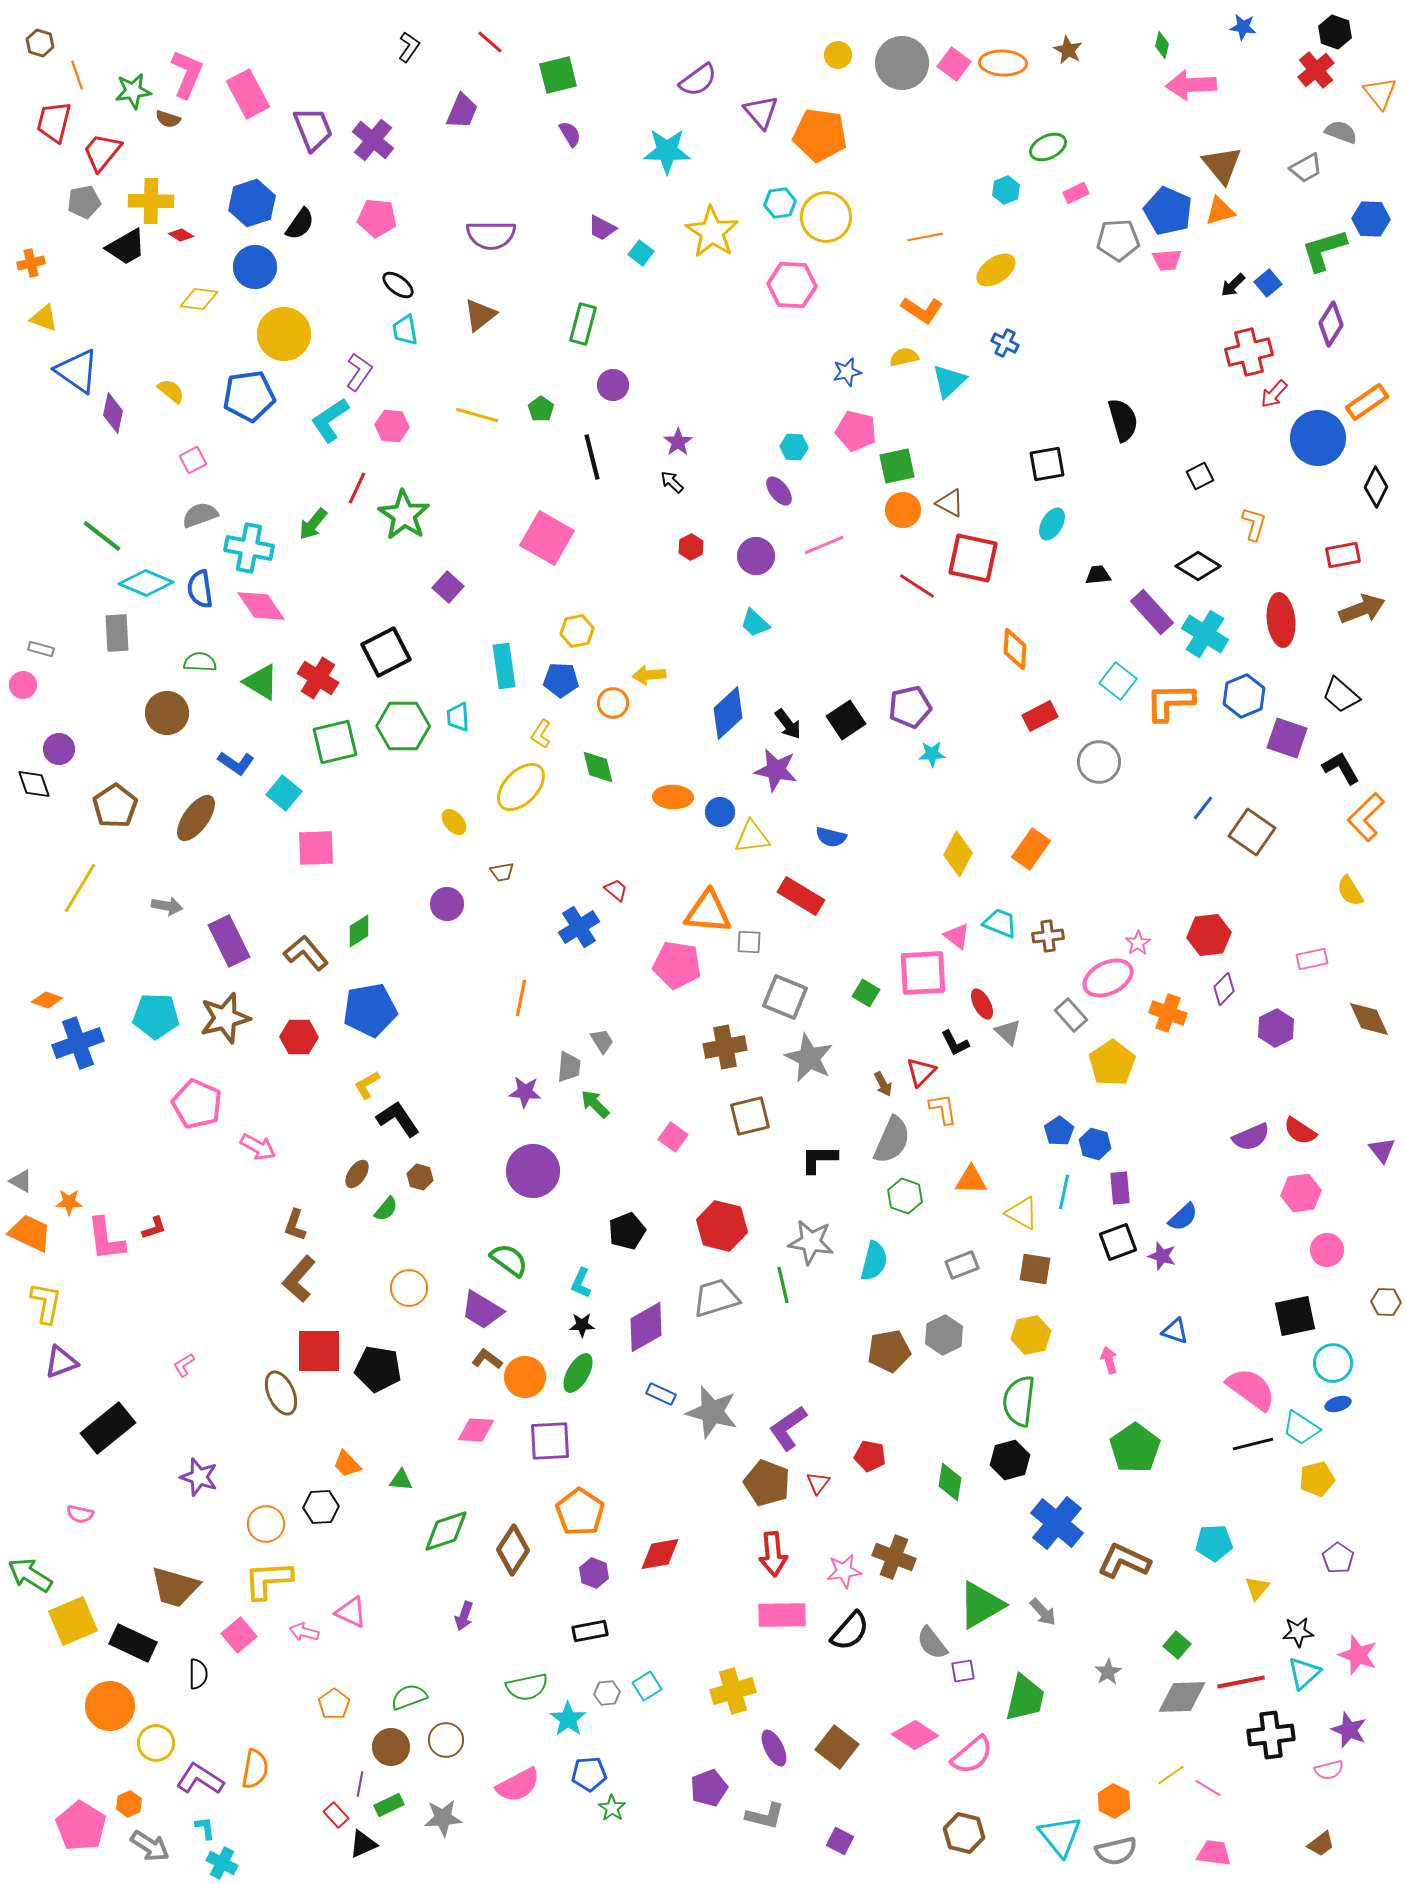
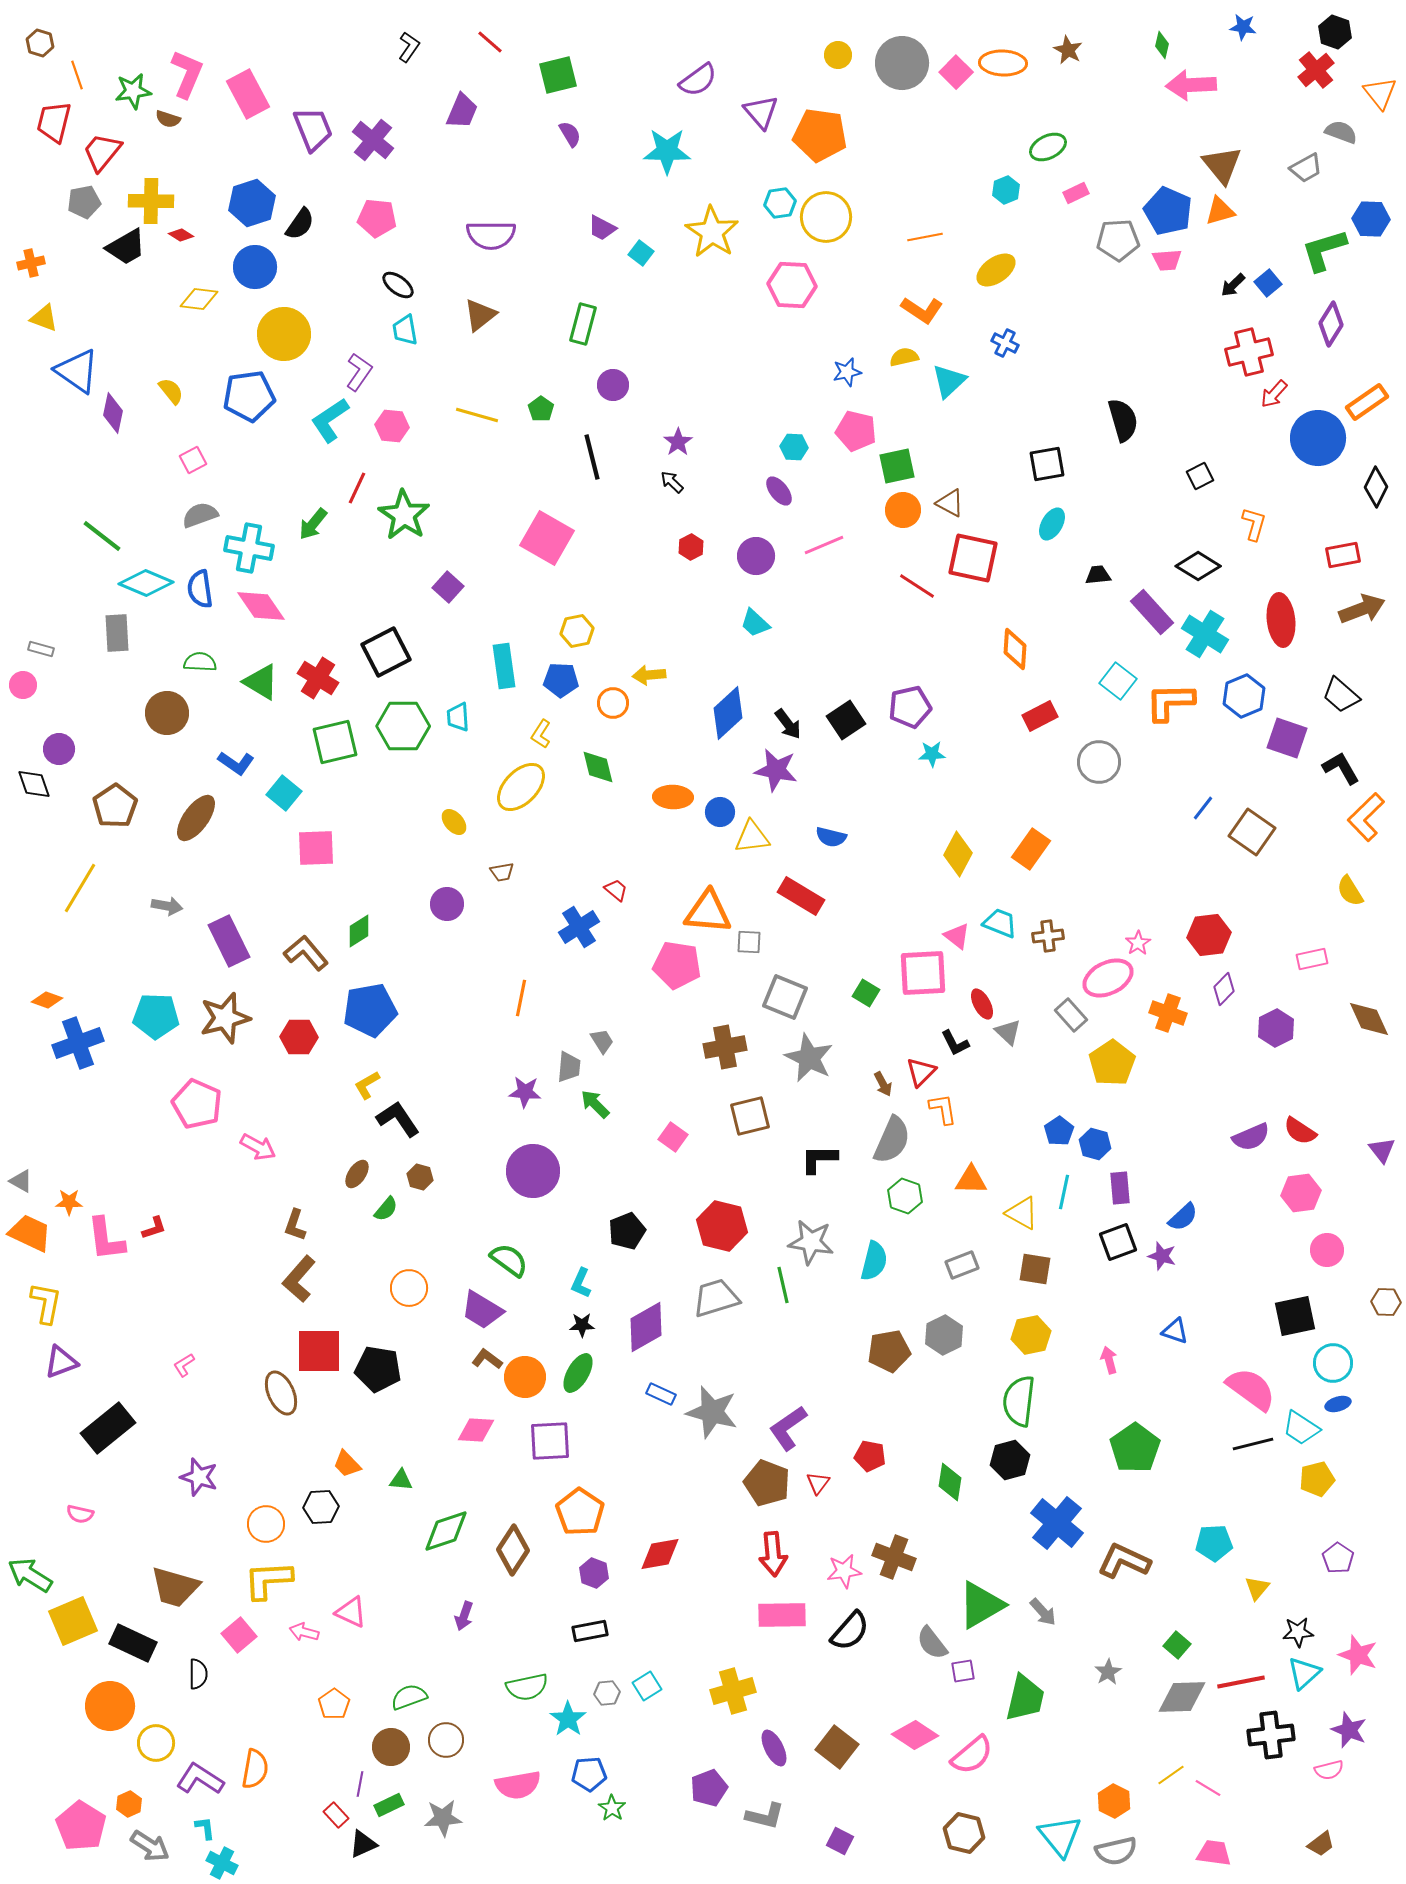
pink square at (954, 64): moved 2 px right, 8 px down; rotated 8 degrees clockwise
yellow semicircle at (171, 391): rotated 12 degrees clockwise
pink semicircle at (518, 1785): rotated 18 degrees clockwise
